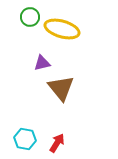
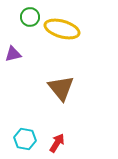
purple triangle: moved 29 px left, 9 px up
